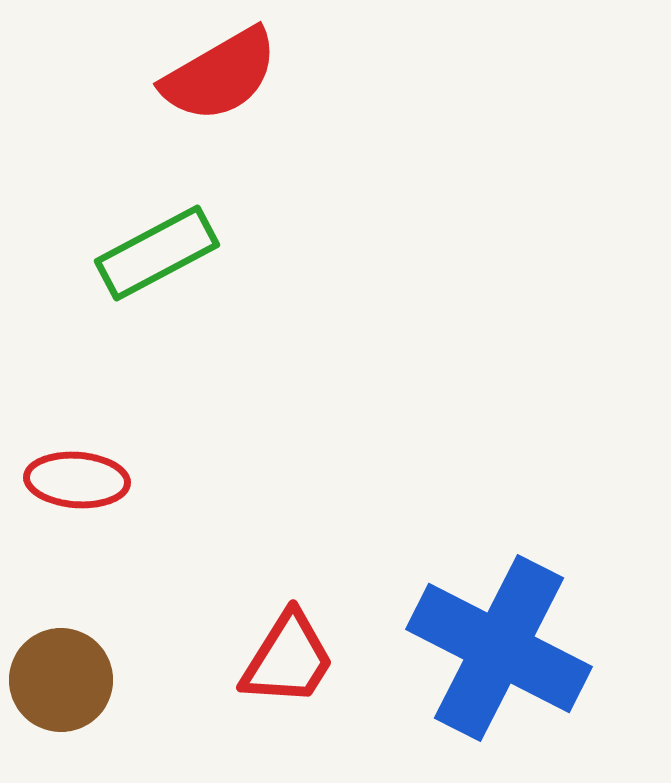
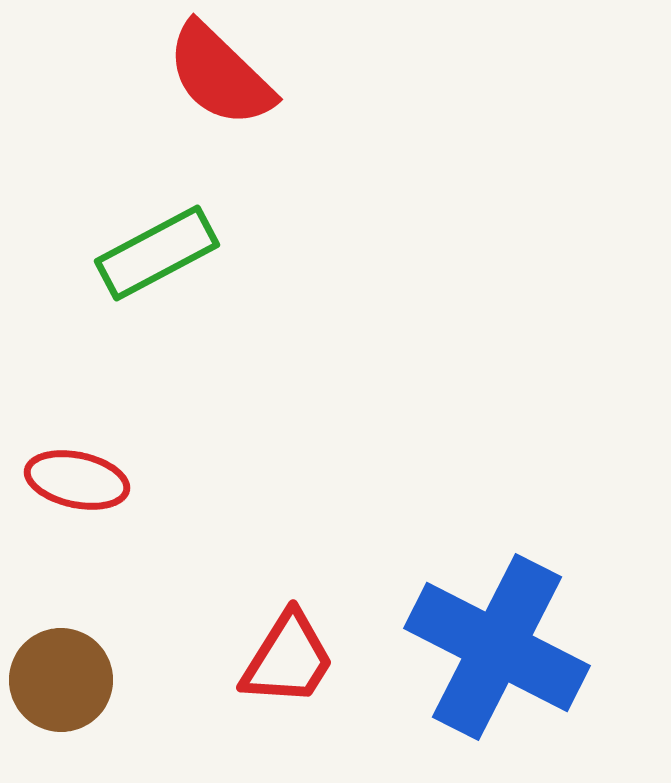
red semicircle: rotated 74 degrees clockwise
red ellipse: rotated 8 degrees clockwise
blue cross: moved 2 px left, 1 px up
